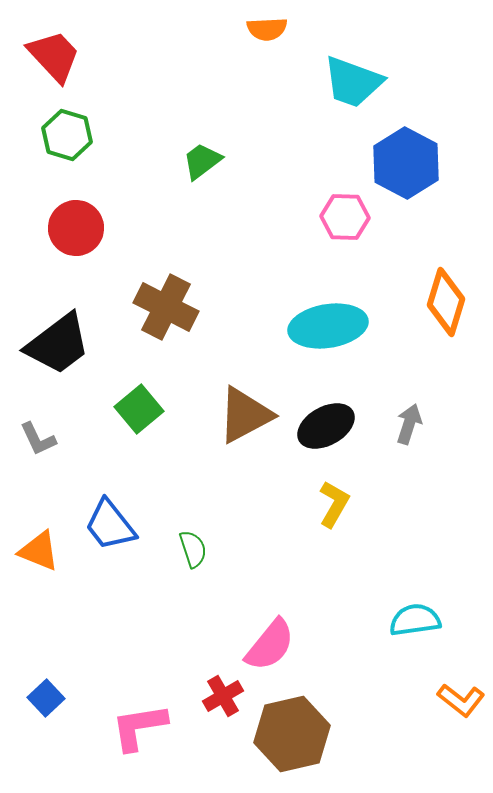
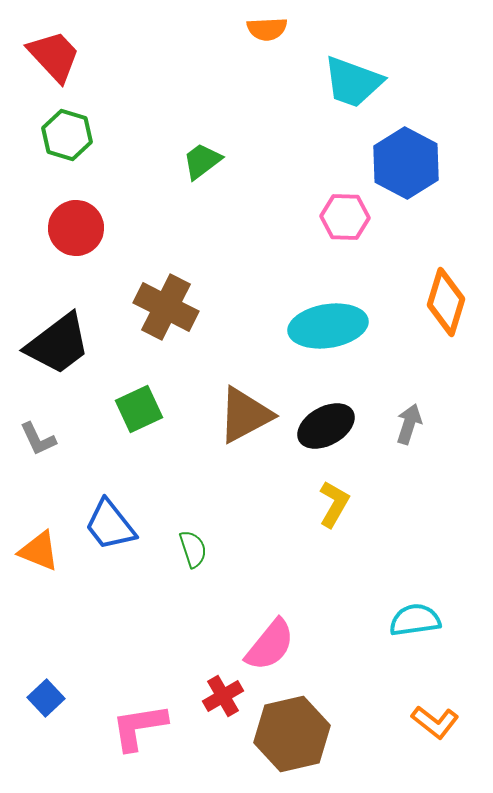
green square: rotated 15 degrees clockwise
orange L-shape: moved 26 px left, 22 px down
